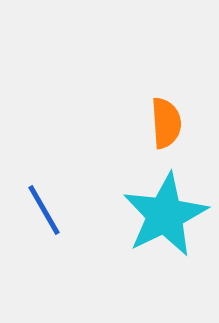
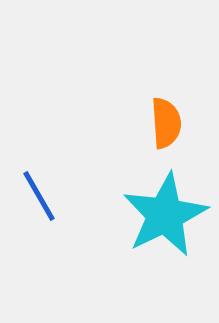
blue line: moved 5 px left, 14 px up
